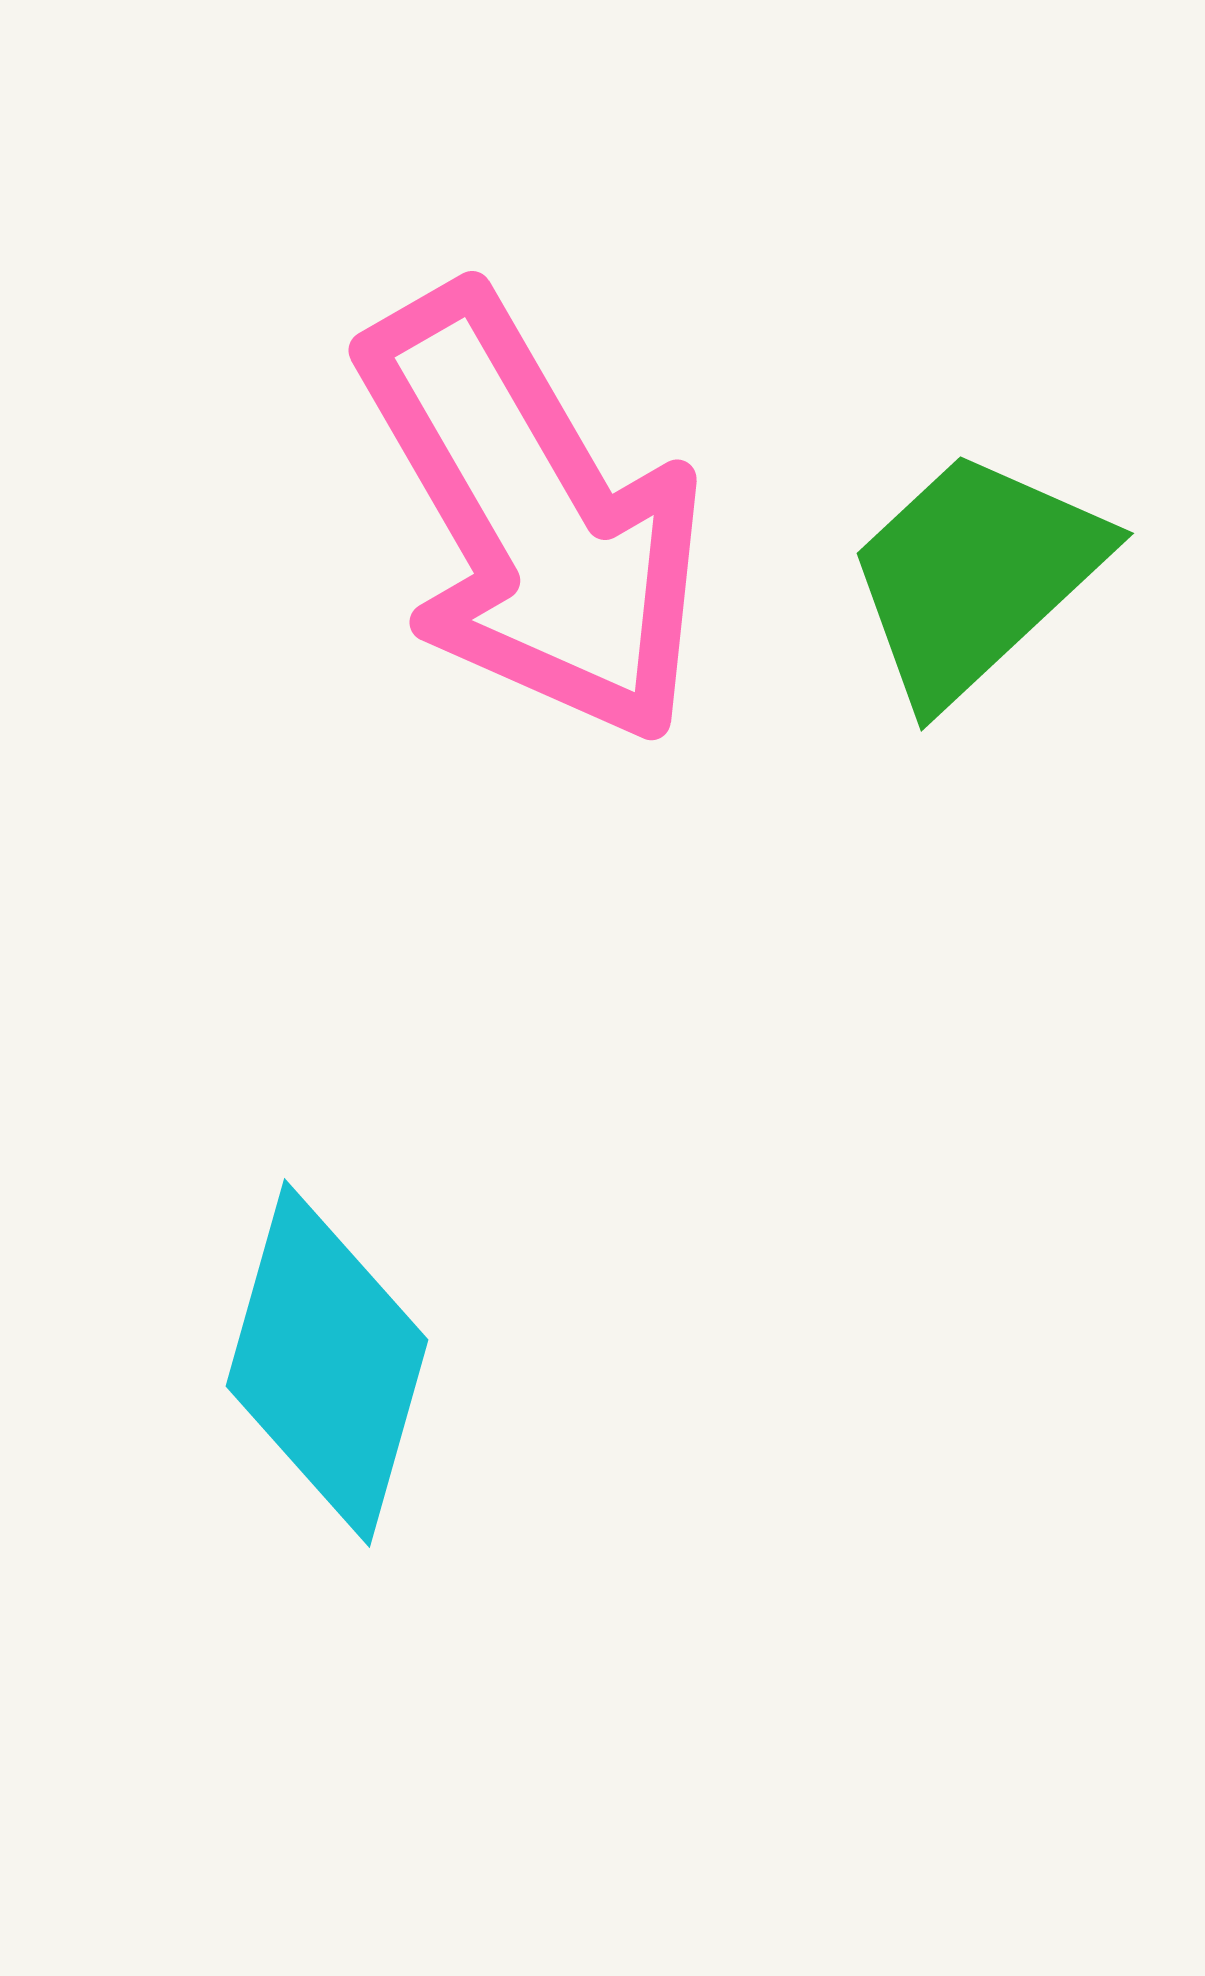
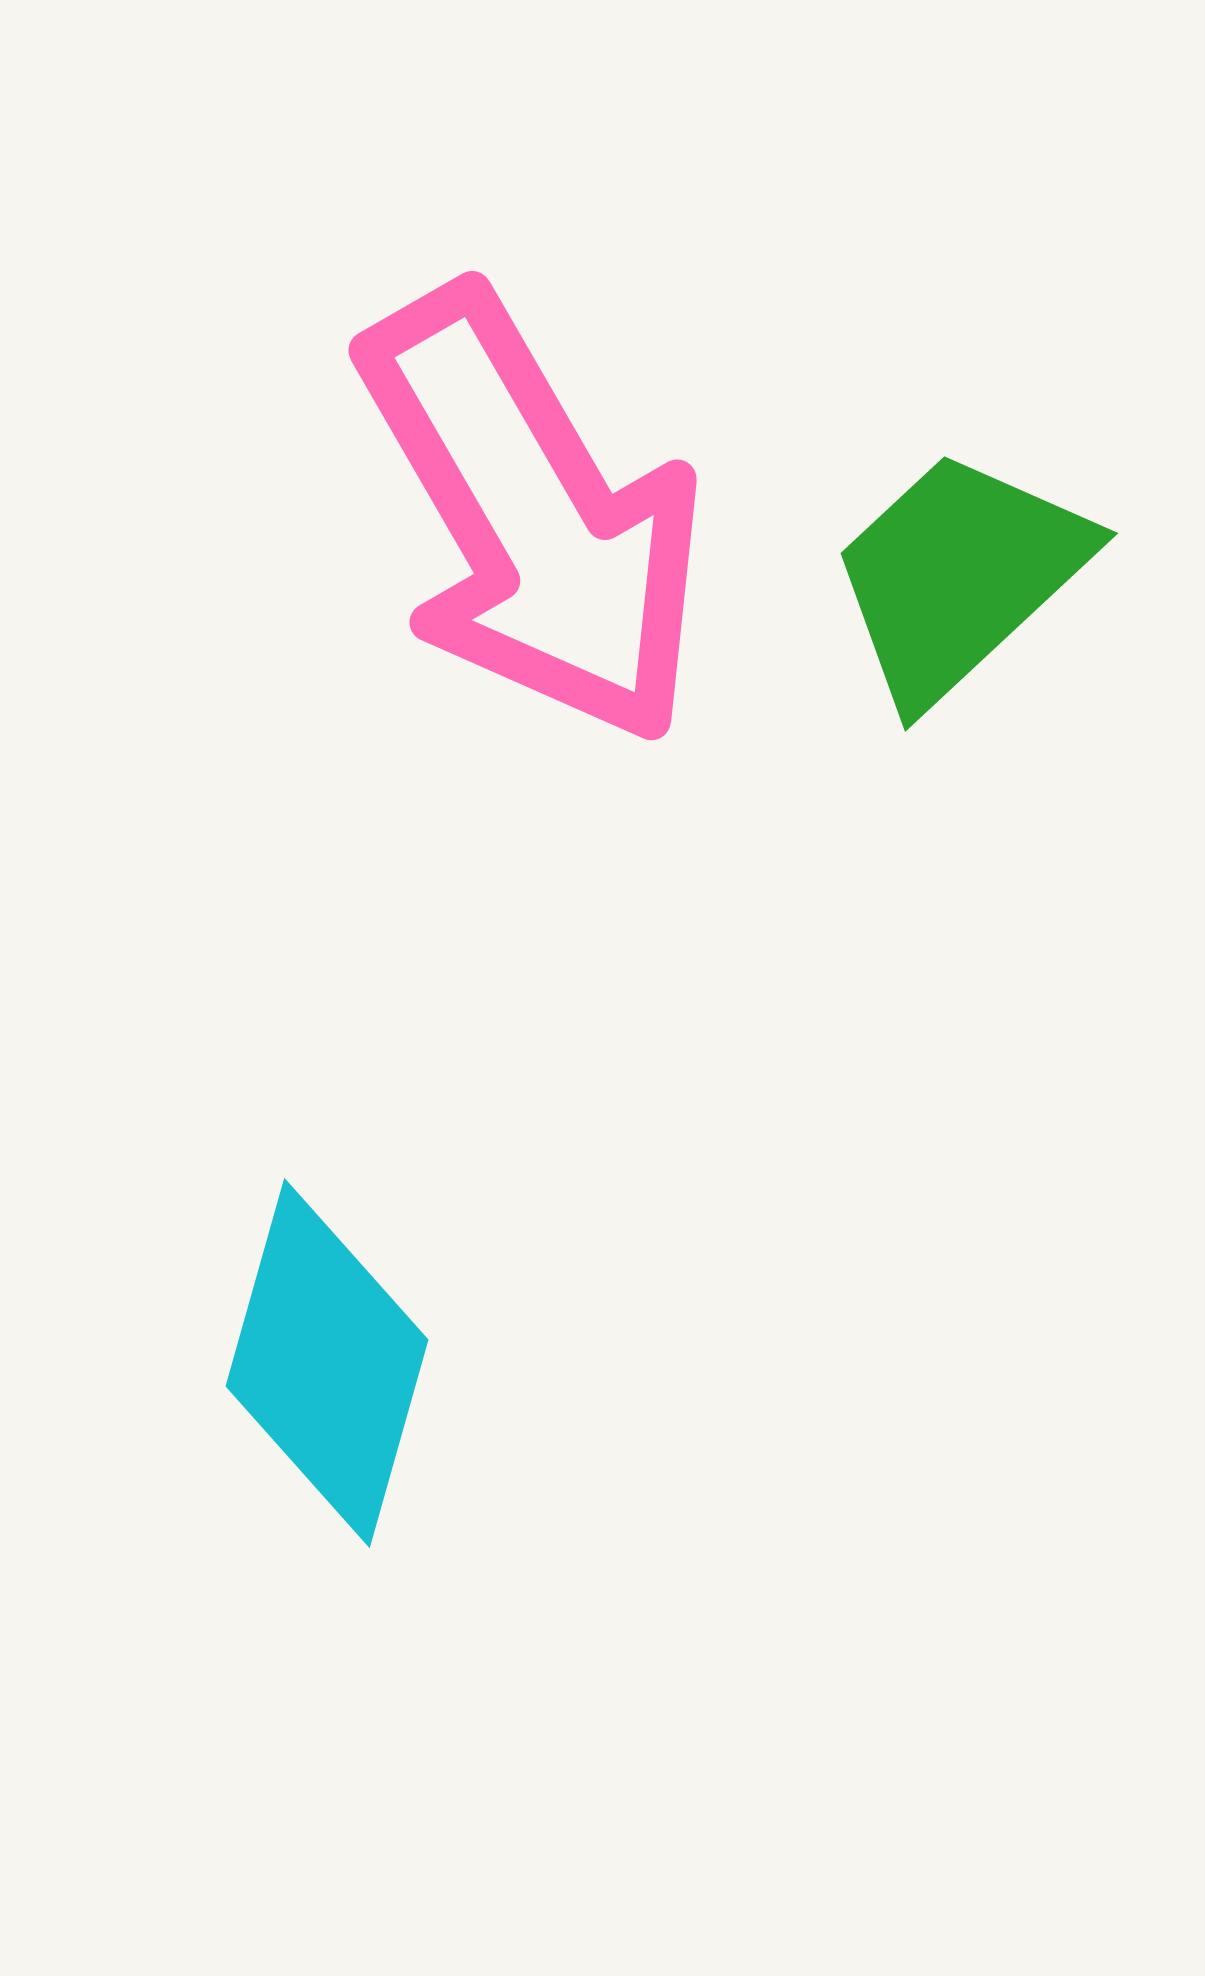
green trapezoid: moved 16 px left
